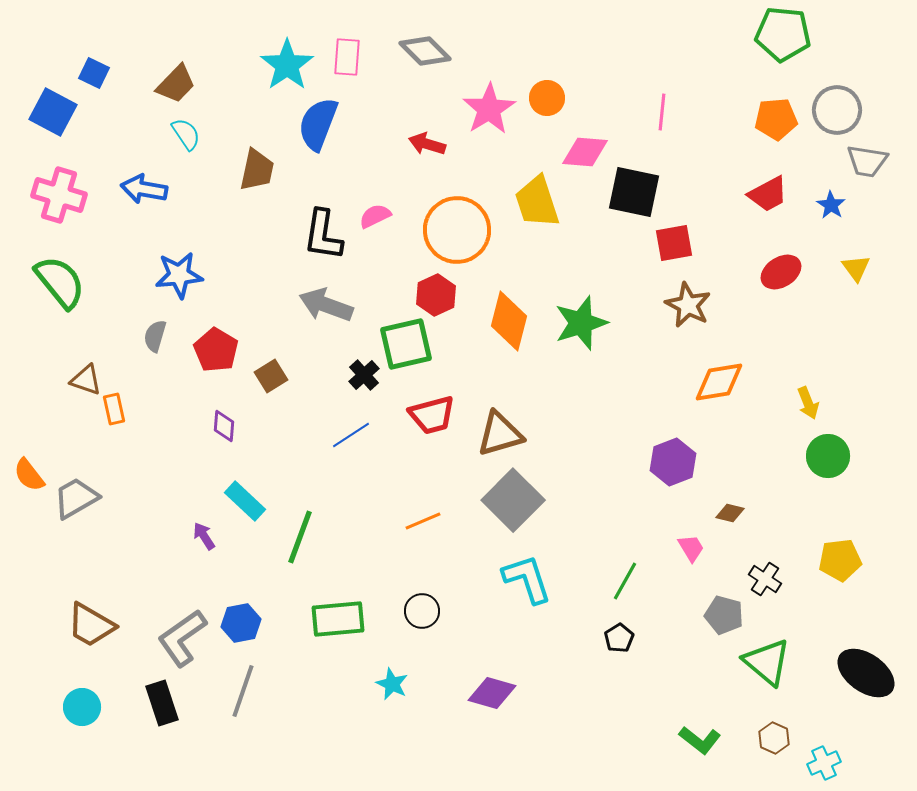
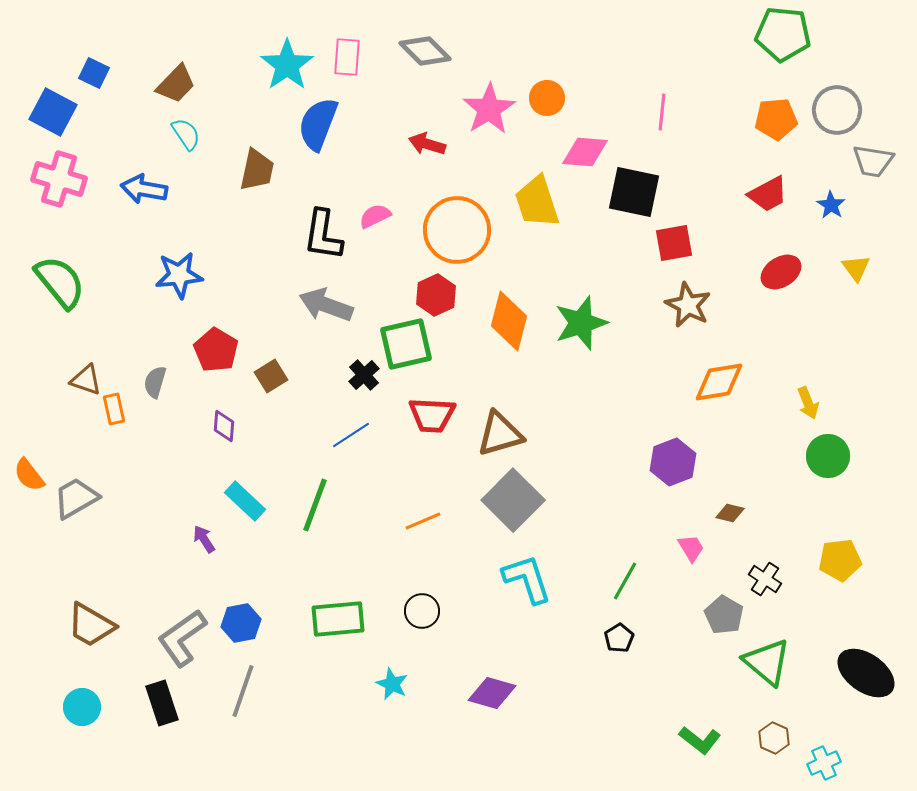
gray trapezoid at (867, 161): moved 6 px right
pink cross at (59, 195): moved 16 px up
gray semicircle at (155, 336): moved 46 px down
red trapezoid at (432, 415): rotated 18 degrees clockwise
purple arrow at (204, 536): moved 3 px down
green line at (300, 537): moved 15 px right, 32 px up
gray pentagon at (724, 615): rotated 15 degrees clockwise
